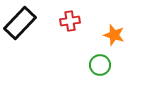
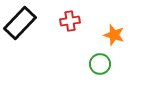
green circle: moved 1 px up
